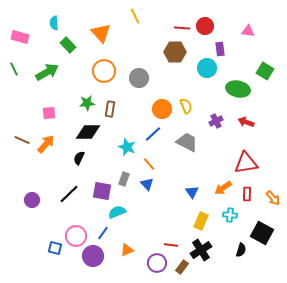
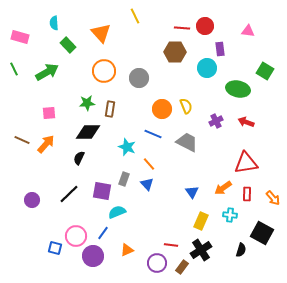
blue line at (153, 134): rotated 66 degrees clockwise
